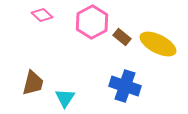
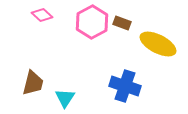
brown rectangle: moved 14 px up; rotated 18 degrees counterclockwise
